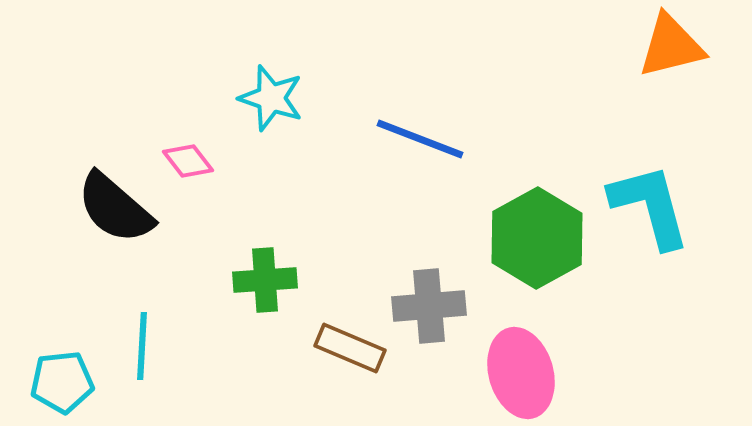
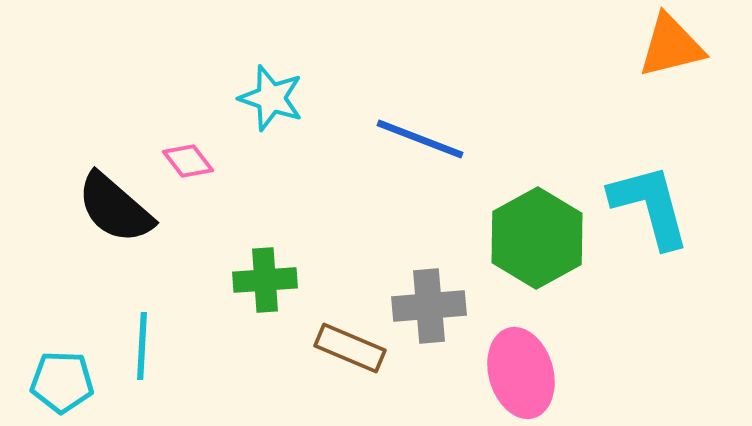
cyan pentagon: rotated 8 degrees clockwise
